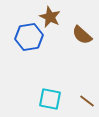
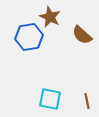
brown line: rotated 42 degrees clockwise
